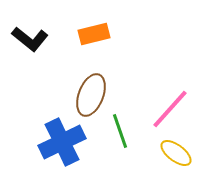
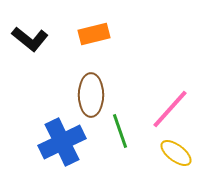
brown ellipse: rotated 21 degrees counterclockwise
